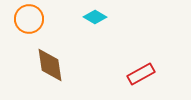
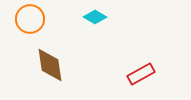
orange circle: moved 1 px right
